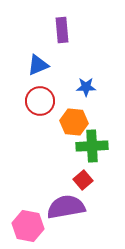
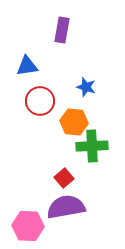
purple rectangle: rotated 15 degrees clockwise
blue triangle: moved 11 px left, 1 px down; rotated 15 degrees clockwise
blue star: rotated 18 degrees clockwise
red square: moved 19 px left, 2 px up
pink hexagon: rotated 8 degrees counterclockwise
